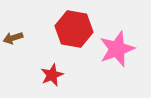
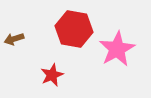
brown arrow: moved 1 px right, 1 px down
pink star: rotated 9 degrees counterclockwise
